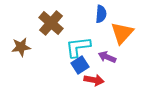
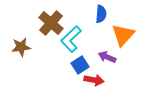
orange triangle: moved 1 px right, 2 px down
cyan L-shape: moved 7 px left, 8 px up; rotated 36 degrees counterclockwise
